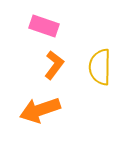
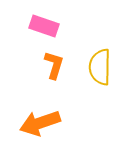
orange L-shape: rotated 20 degrees counterclockwise
orange arrow: moved 13 px down
